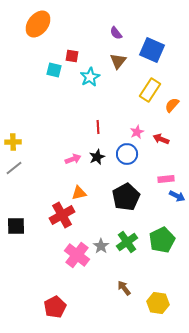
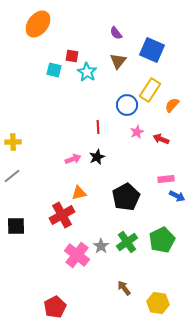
cyan star: moved 3 px left, 5 px up; rotated 12 degrees counterclockwise
blue circle: moved 49 px up
gray line: moved 2 px left, 8 px down
